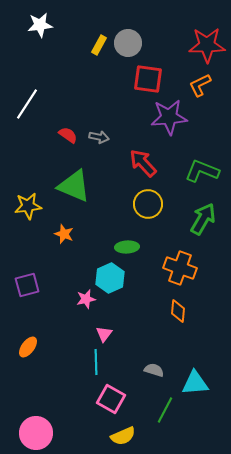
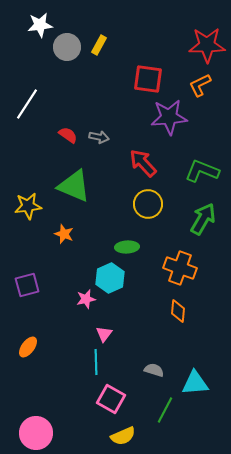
gray circle: moved 61 px left, 4 px down
